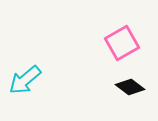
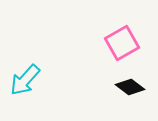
cyan arrow: rotated 8 degrees counterclockwise
